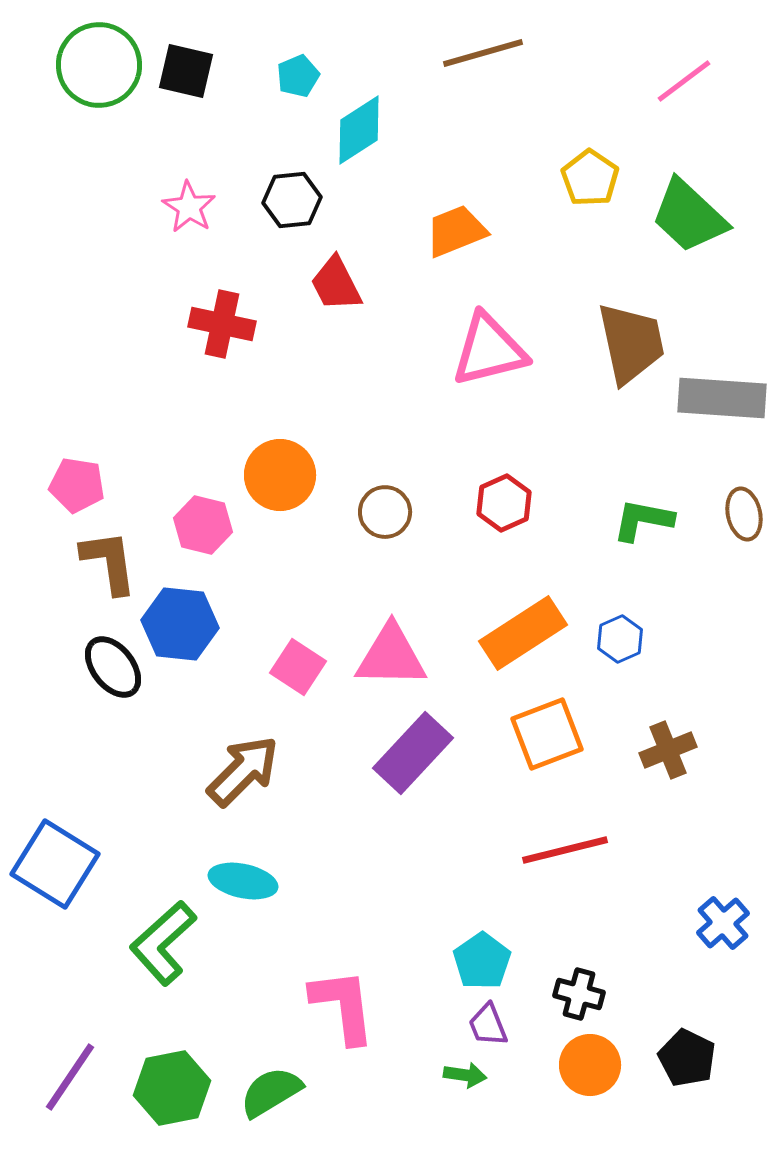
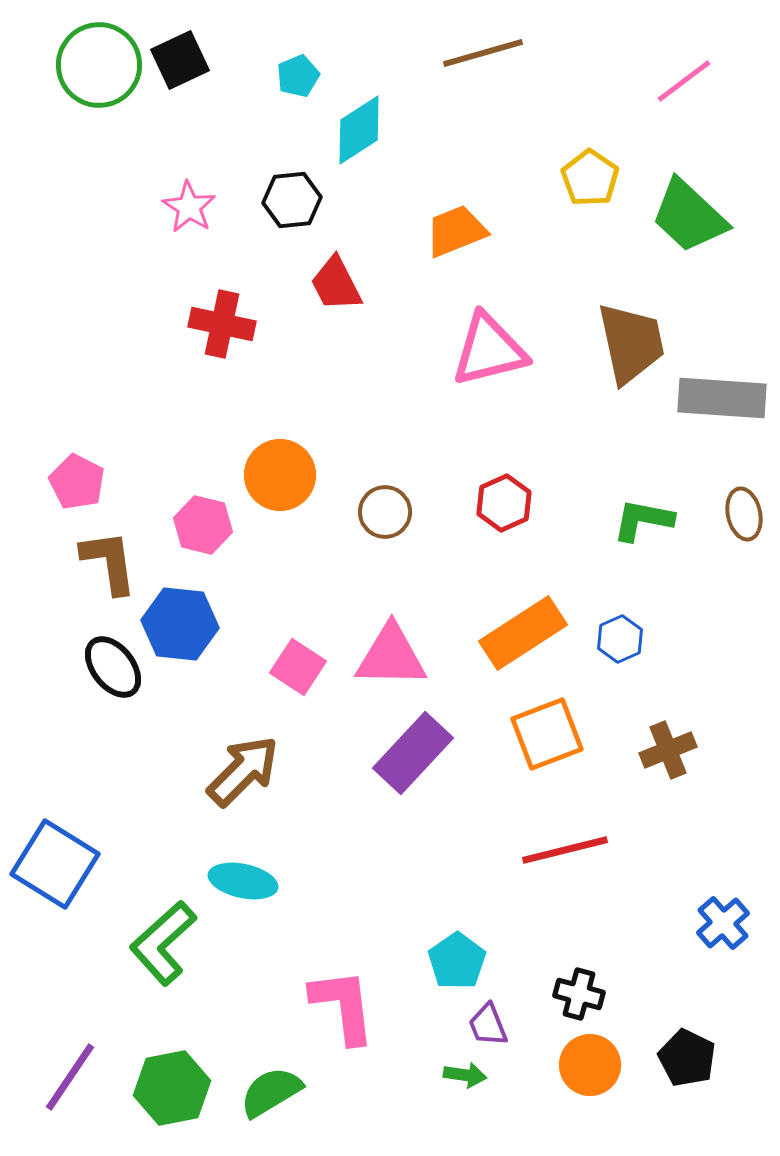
black square at (186, 71): moved 6 px left, 11 px up; rotated 38 degrees counterclockwise
pink pentagon at (77, 485): moved 3 px up; rotated 18 degrees clockwise
cyan pentagon at (482, 961): moved 25 px left
